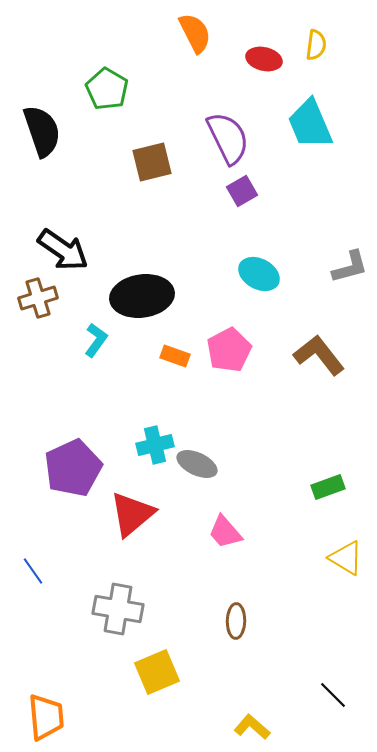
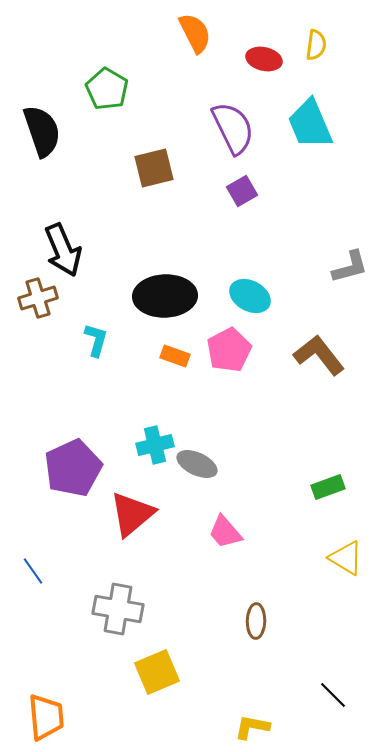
purple semicircle: moved 5 px right, 10 px up
brown square: moved 2 px right, 6 px down
black arrow: rotated 32 degrees clockwise
cyan ellipse: moved 9 px left, 22 px down
black ellipse: moved 23 px right; rotated 6 degrees clockwise
cyan L-shape: rotated 20 degrees counterclockwise
brown ellipse: moved 20 px right
yellow L-shape: rotated 30 degrees counterclockwise
